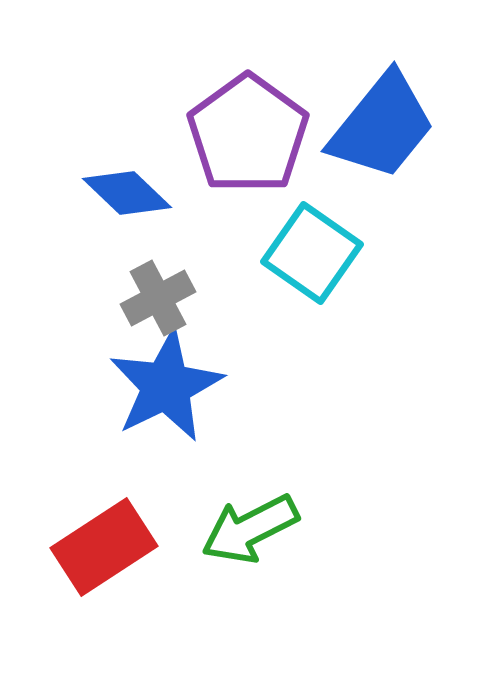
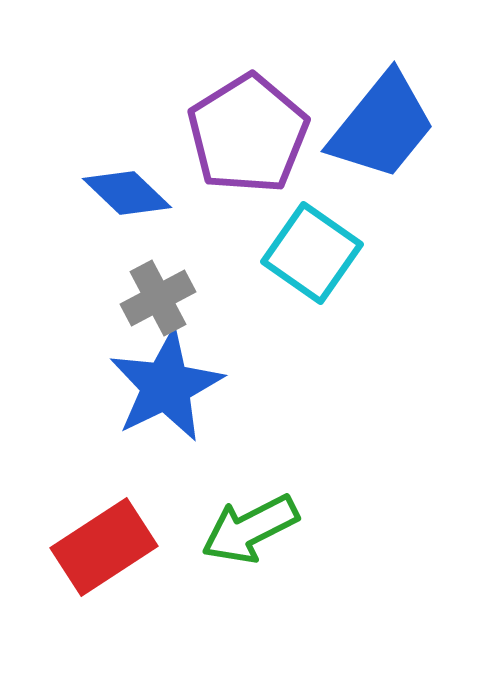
purple pentagon: rotated 4 degrees clockwise
